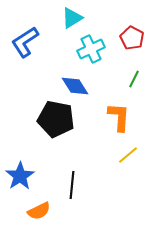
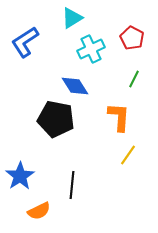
yellow line: rotated 15 degrees counterclockwise
